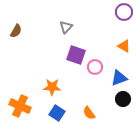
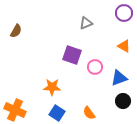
purple circle: moved 1 px down
gray triangle: moved 20 px right, 4 px up; rotated 24 degrees clockwise
purple square: moved 4 px left
black circle: moved 2 px down
orange cross: moved 5 px left, 4 px down
